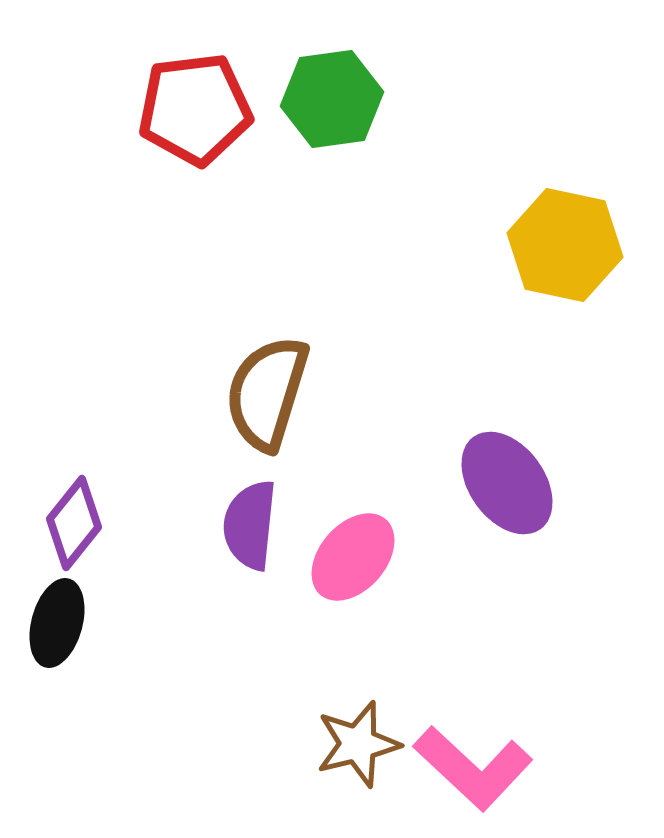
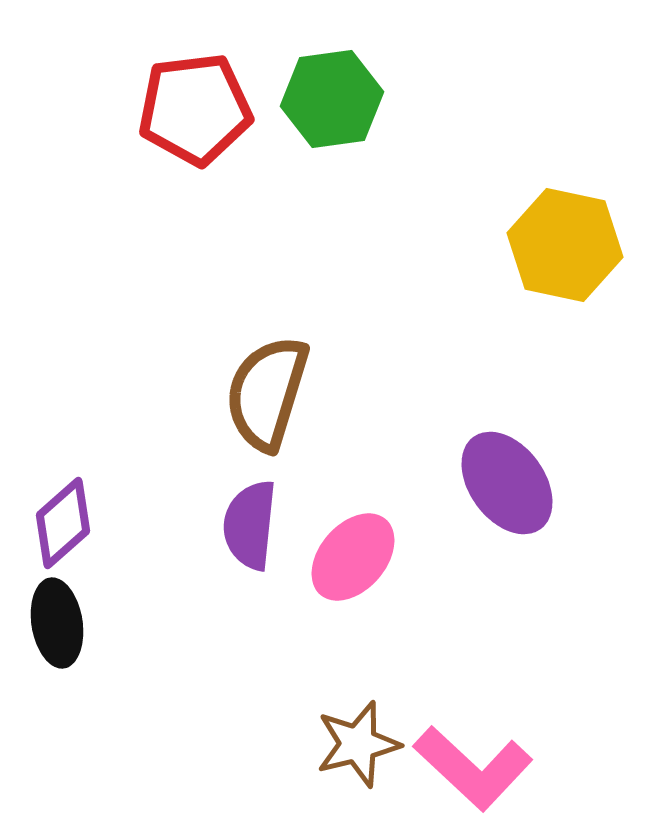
purple diamond: moved 11 px left; rotated 10 degrees clockwise
black ellipse: rotated 24 degrees counterclockwise
